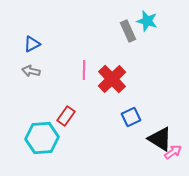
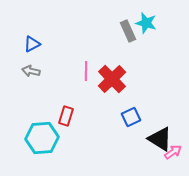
cyan star: moved 1 px left, 2 px down
pink line: moved 2 px right, 1 px down
red rectangle: rotated 18 degrees counterclockwise
